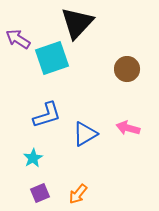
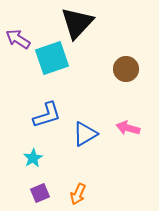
brown circle: moved 1 px left
orange arrow: rotated 15 degrees counterclockwise
